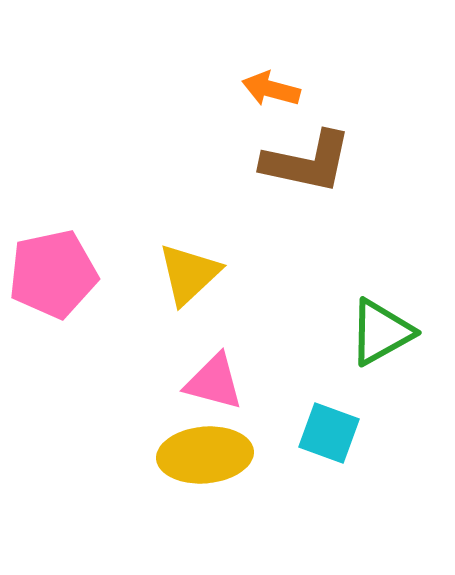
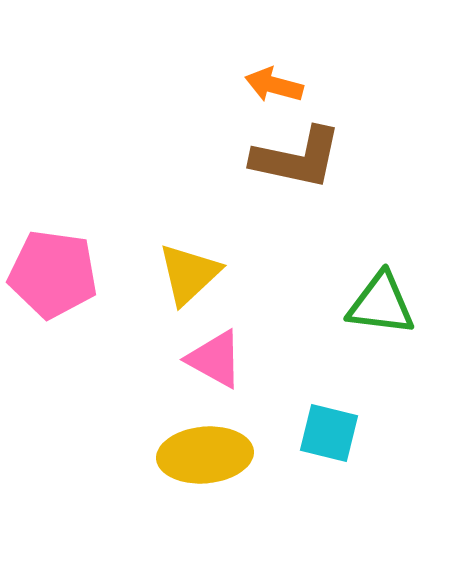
orange arrow: moved 3 px right, 4 px up
brown L-shape: moved 10 px left, 4 px up
pink pentagon: rotated 20 degrees clockwise
green triangle: moved 28 px up; rotated 36 degrees clockwise
pink triangle: moved 1 px right, 23 px up; rotated 14 degrees clockwise
cyan square: rotated 6 degrees counterclockwise
